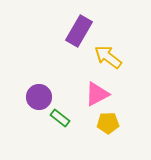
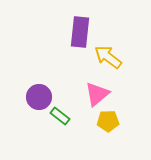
purple rectangle: moved 1 px right, 1 px down; rotated 24 degrees counterclockwise
pink triangle: rotated 12 degrees counterclockwise
green rectangle: moved 2 px up
yellow pentagon: moved 2 px up
